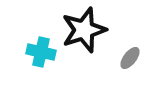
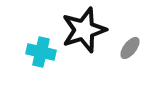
gray ellipse: moved 10 px up
